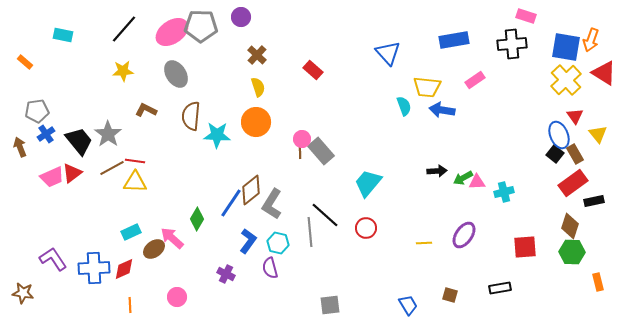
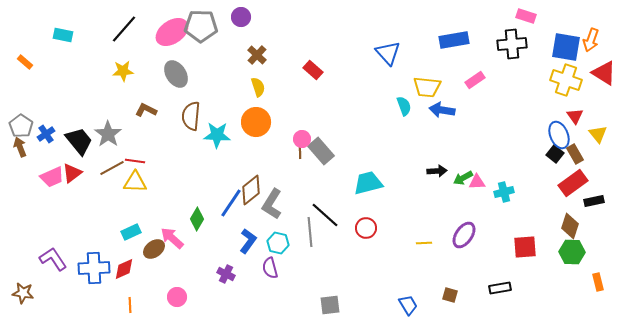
yellow cross at (566, 80): rotated 28 degrees counterclockwise
gray pentagon at (37, 111): moved 16 px left, 15 px down; rotated 30 degrees counterclockwise
cyan trapezoid at (368, 183): rotated 36 degrees clockwise
